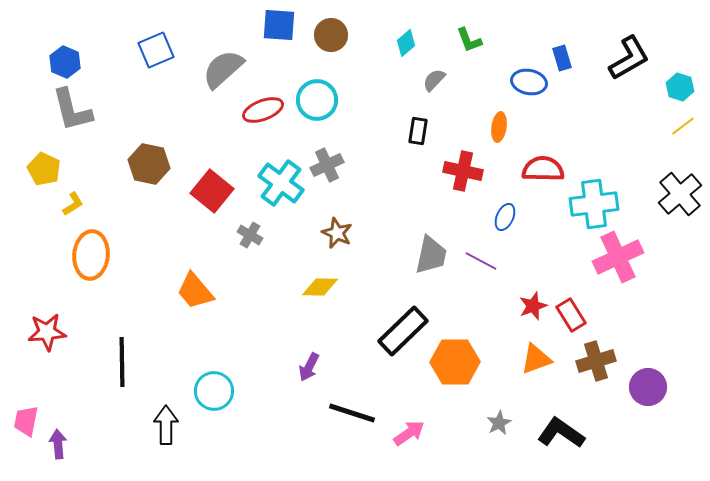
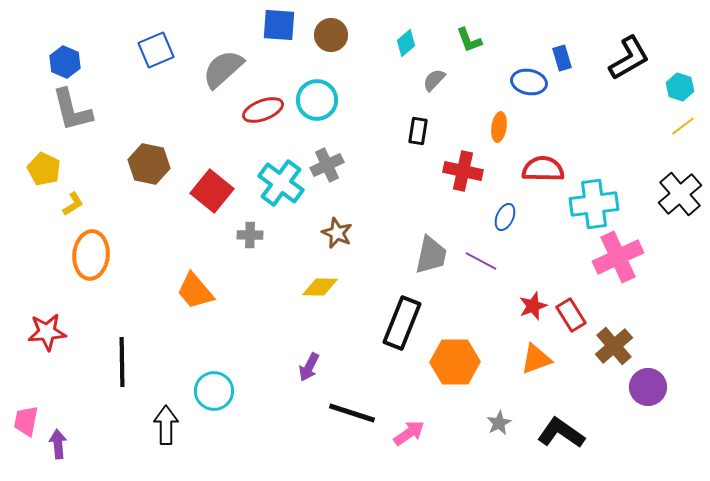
gray cross at (250, 235): rotated 30 degrees counterclockwise
black rectangle at (403, 331): moved 1 px left, 8 px up; rotated 24 degrees counterclockwise
brown cross at (596, 361): moved 18 px right, 15 px up; rotated 24 degrees counterclockwise
